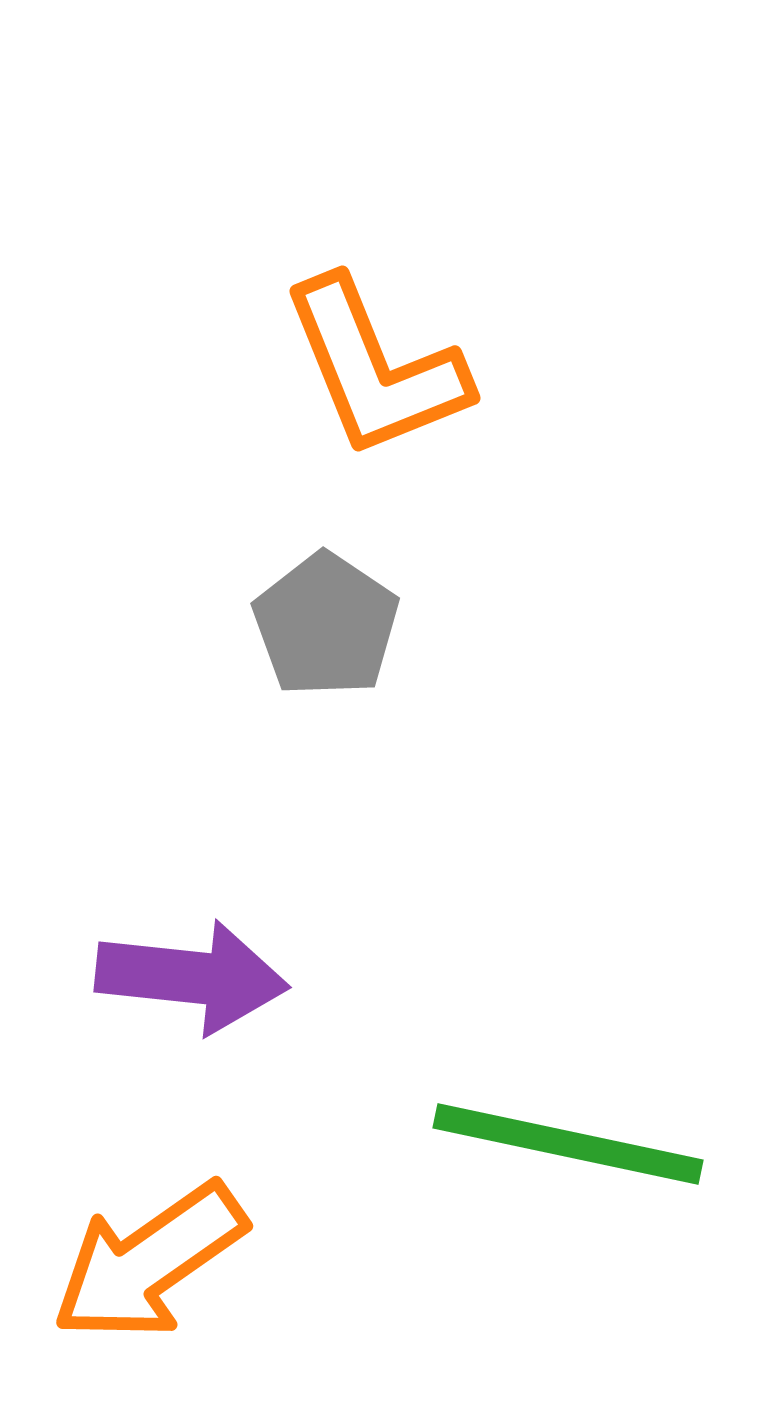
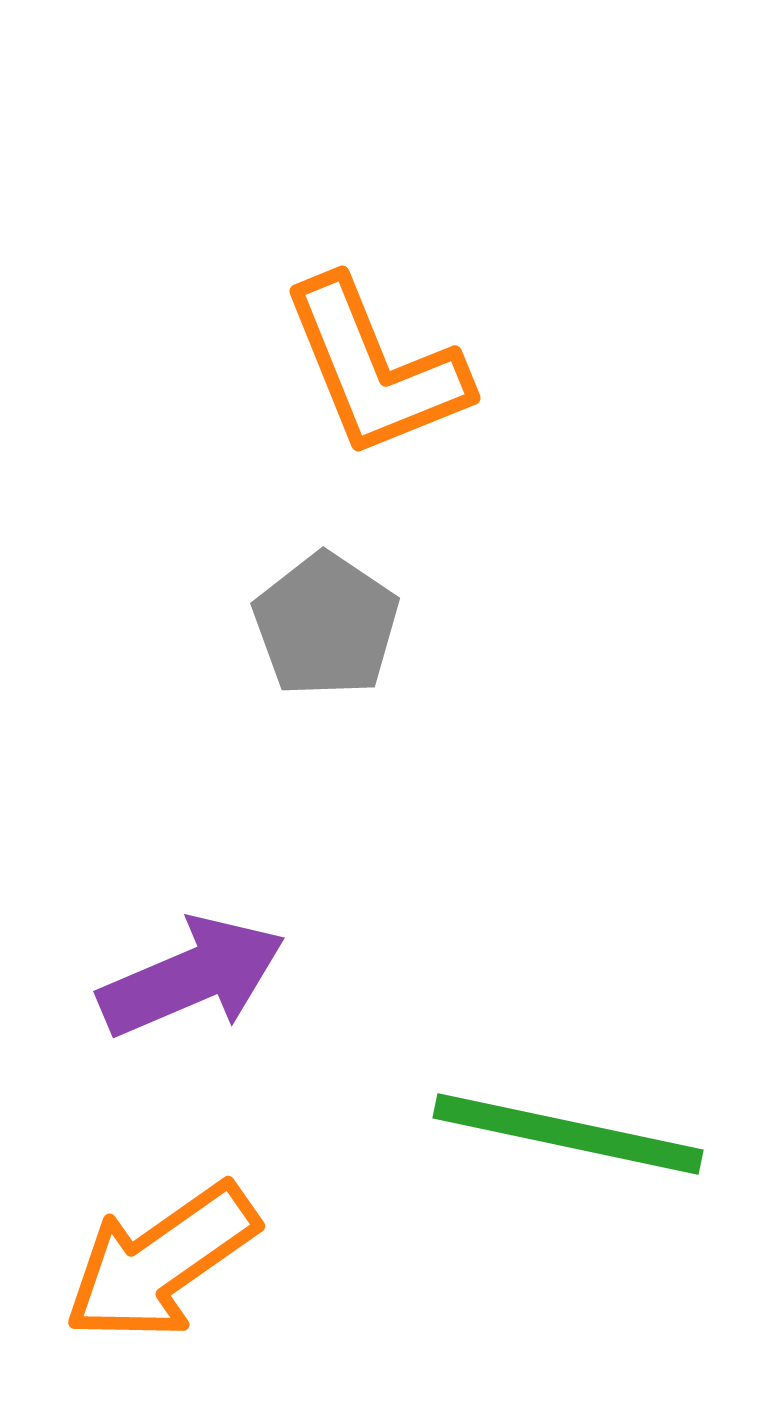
purple arrow: rotated 29 degrees counterclockwise
green line: moved 10 px up
orange arrow: moved 12 px right
